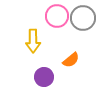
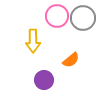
purple circle: moved 3 px down
